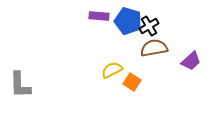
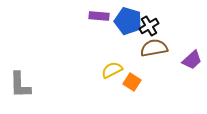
purple trapezoid: moved 1 px right, 1 px up
